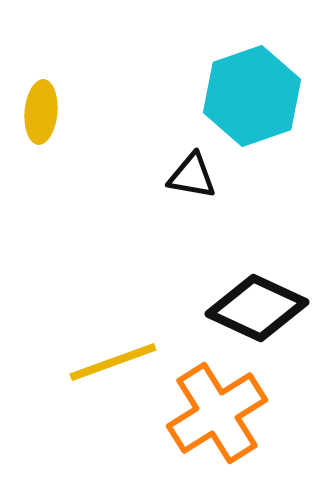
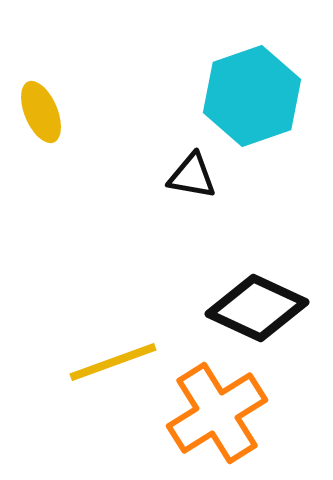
yellow ellipse: rotated 28 degrees counterclockwise
